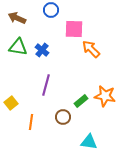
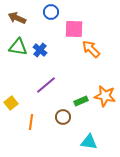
blue circle: moved 2 px down
blue cross: moved 2 px left
purple line: rotated 35 degrees clockwise
green rectangle: rotated 16 degrees clockwise
